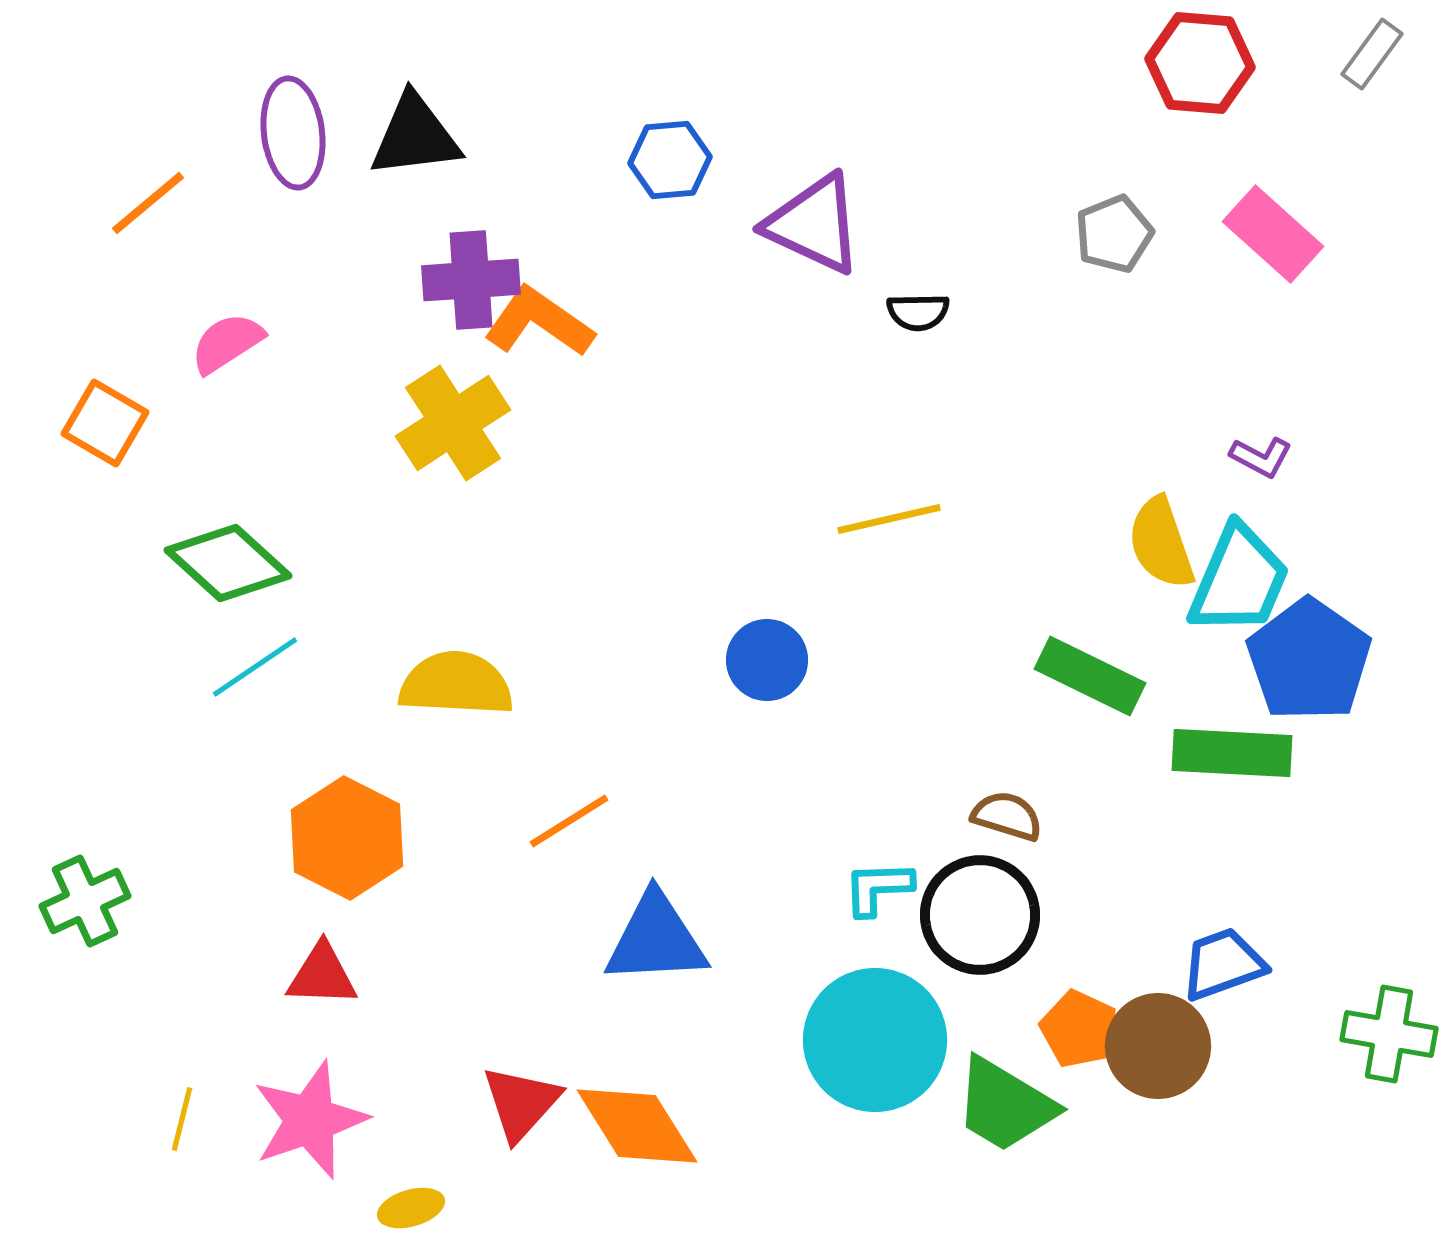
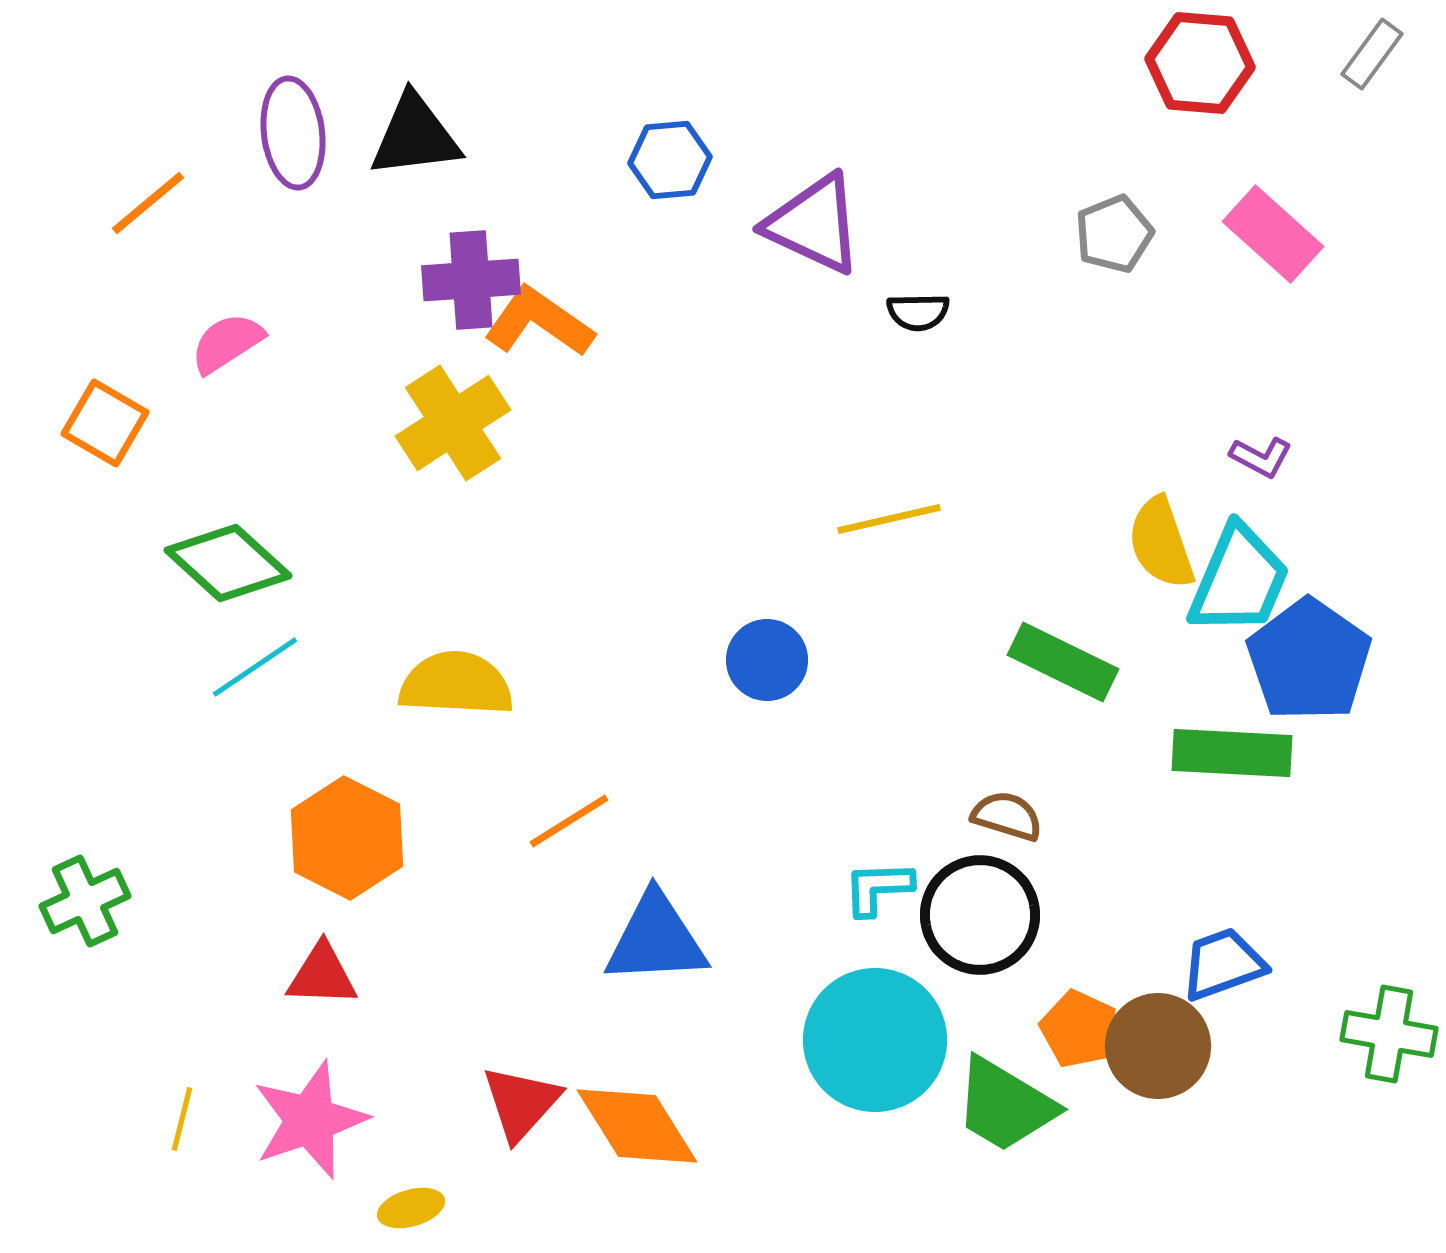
green rectangle at (1090, 676): moved 27 px left, 14 px up
